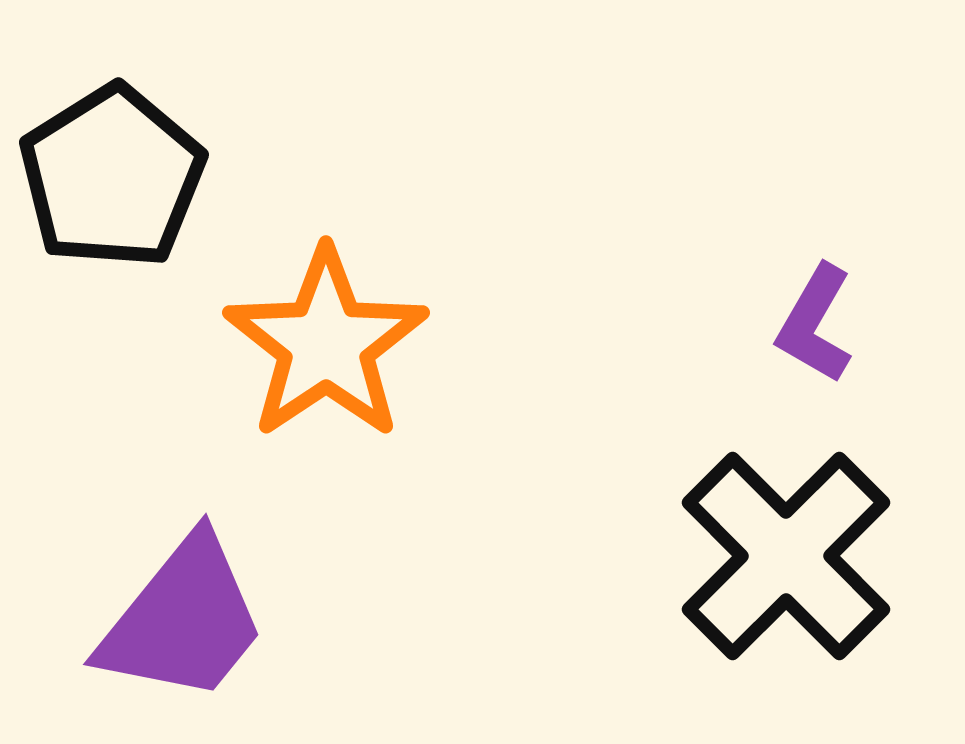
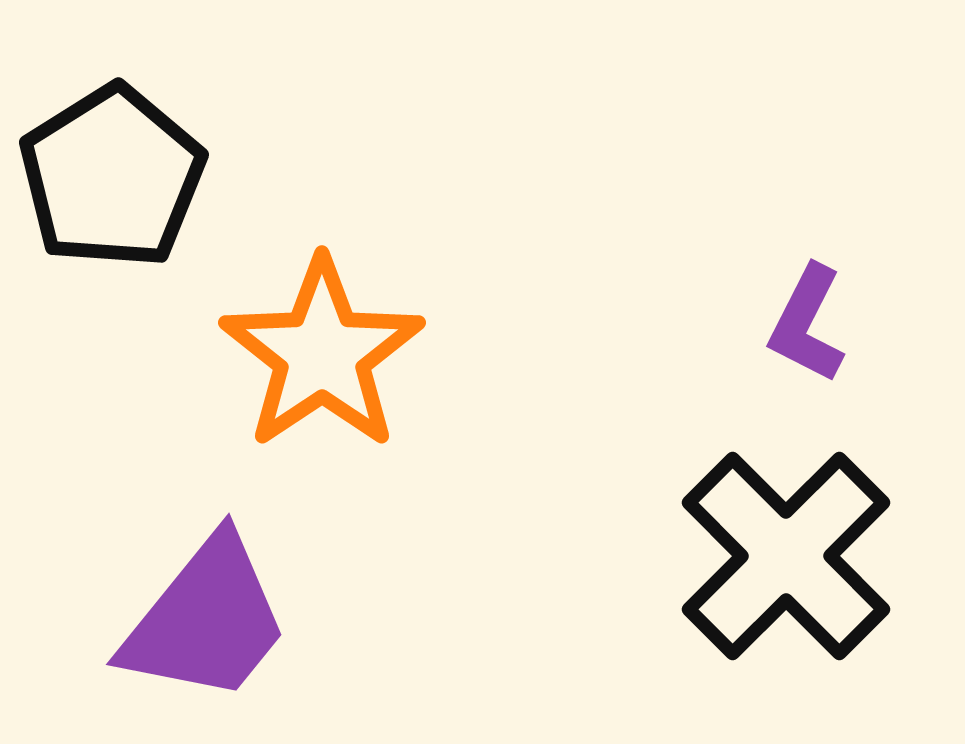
purple L-shape: moved 8 px left; rotated 3 degrees counterclockwise
orange star: moved 4 px left, 10 px down
purple trapezoid: moved 23 px right
